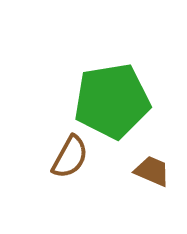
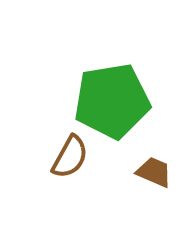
brown trapezoid: moved 2 px right, 1 px down
